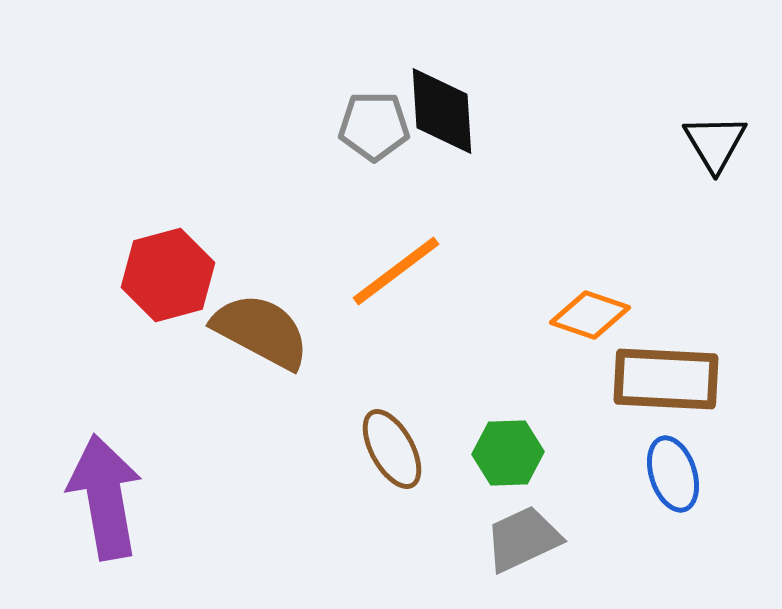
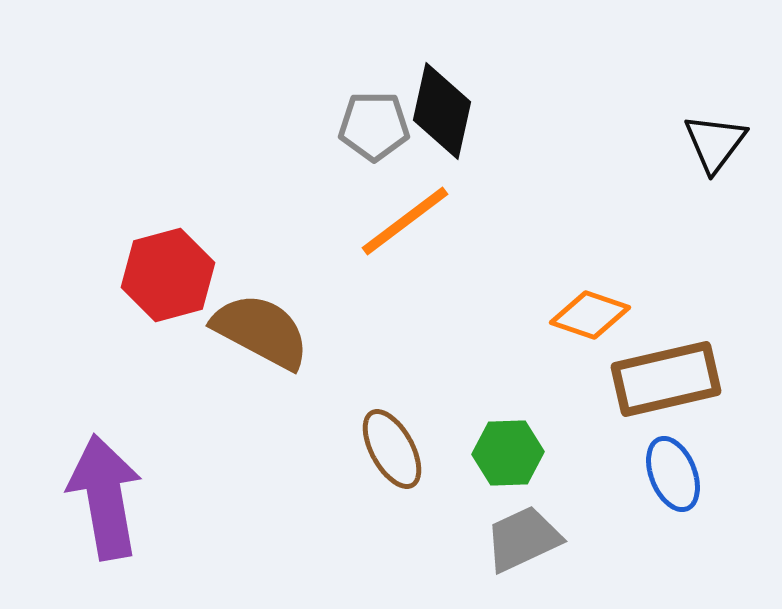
black diamond: rotated 16 degrees clockwise
black triangle: rotated 8 degrees clockwise
orange line: moved 9 px right, 50 px up
brown rectangle: rotated 16 degrees counterclockwise
blue ellipse: rotated 4 degrees counterclockwise
